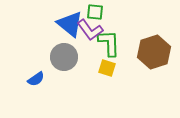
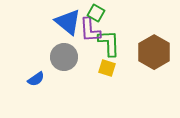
green square: moved 1 px right, 1 px down; rotated 24 degrees clockwise
blue triangle: moved 2 px left, 2 px up
purple L-shape: rotated 32 degrees clockwise
brown hexagon: rotated 12 degrees counterclockwise
